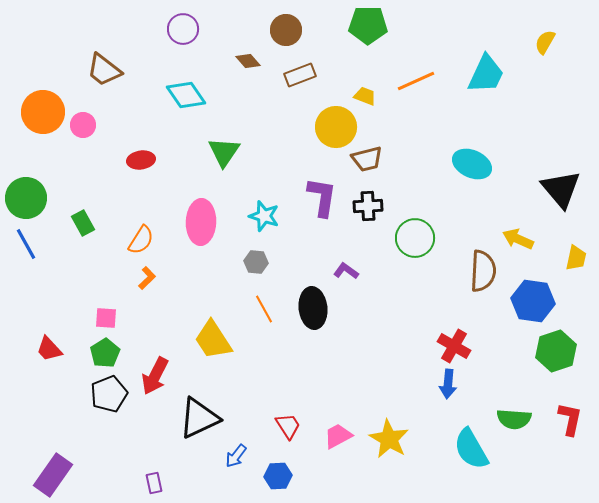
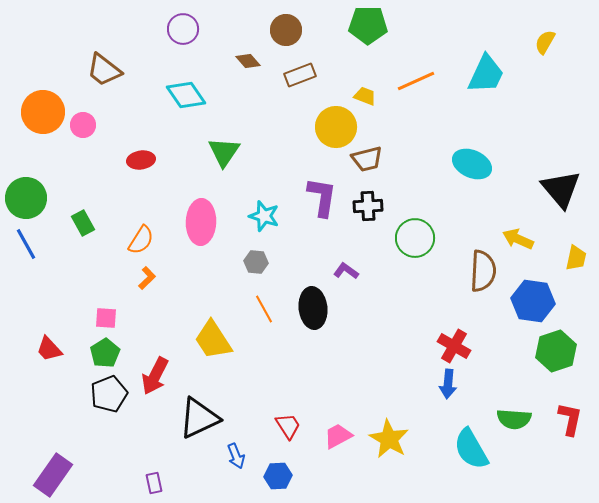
blue arrow at (236, 456): rotated 60 degrees counterclockwise
